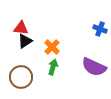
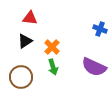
red triangle: moved 9 px right, 10 px up
green arrow: rotated 147 degrees clockwise
